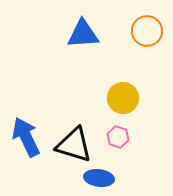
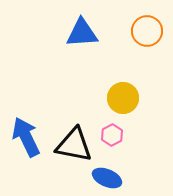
blue triangle: moved 1 px left, 1 px up
pink hexagon: moved 6 px left, 2 px up; rotated 15 degrees clockwise
black triangle: rotated 6 degrees counterclockwise
blue ellipse: moved 8 px right; rotated 16 degrees clockwise
